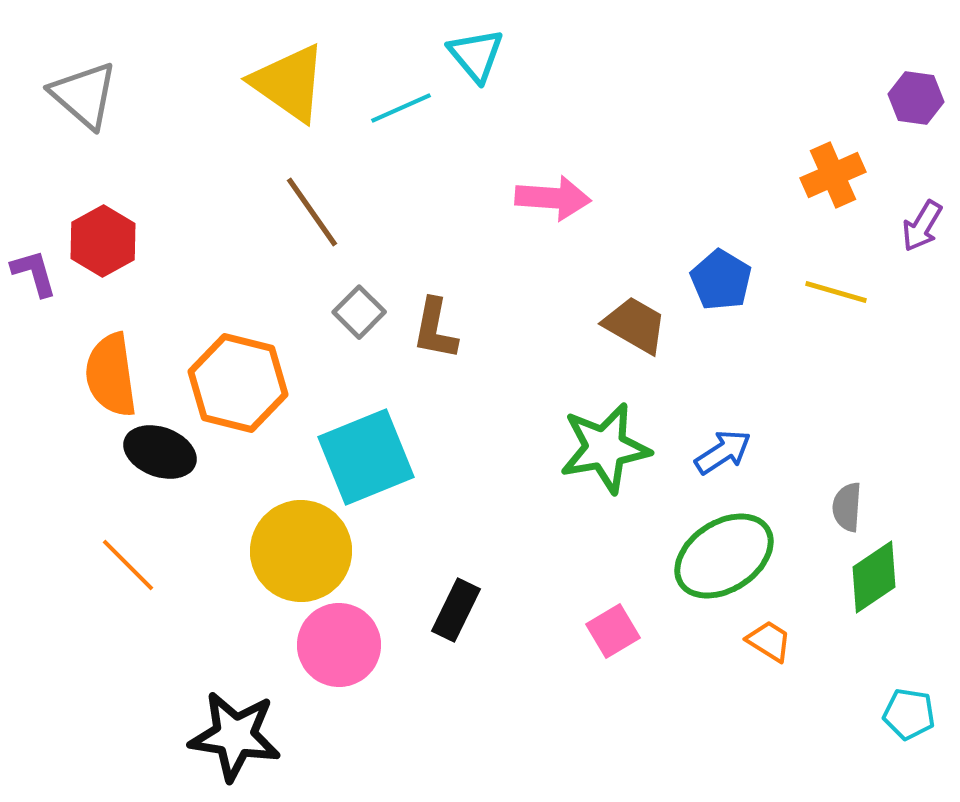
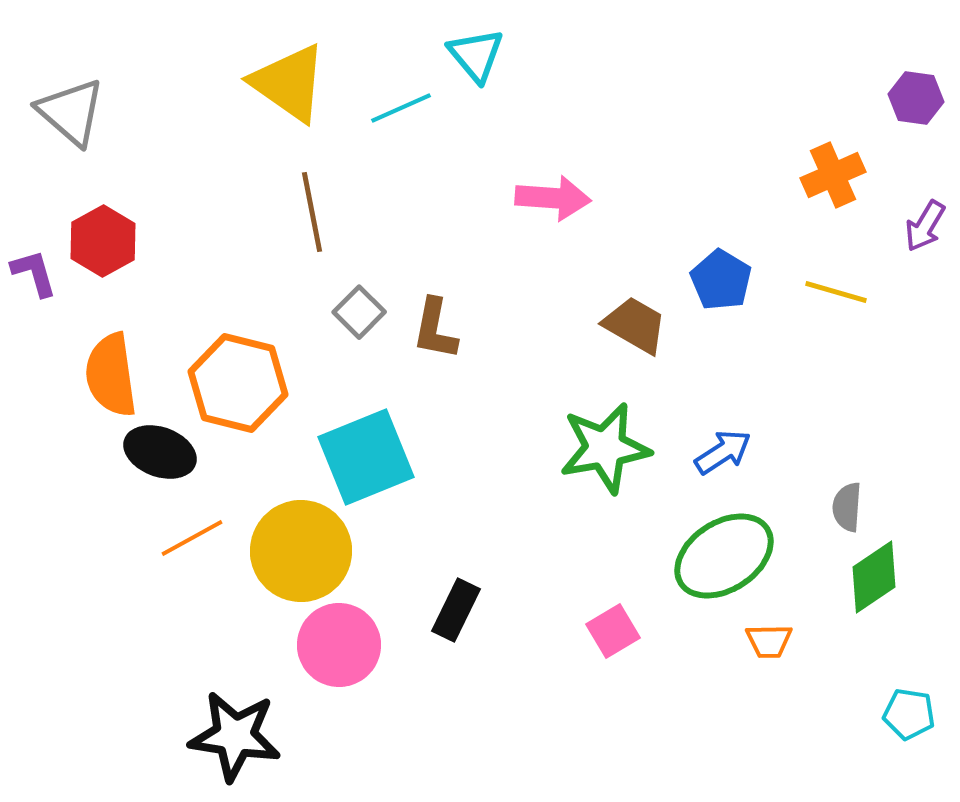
gray triangle: moved 13 px left, 17 px down
brown line: rotated 24 degrees clockwise
purple arrow: moved 3 px right
orange line: moved 64 px right, 27 px up; rotated 74 degrees counterclockwise
orange trapezoid: rotated 147 degrees clockwise
